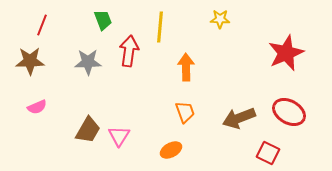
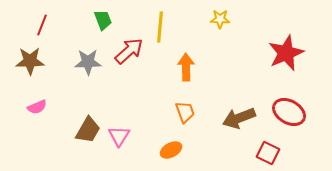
red arrow: rotated 40 degrees clockwise
